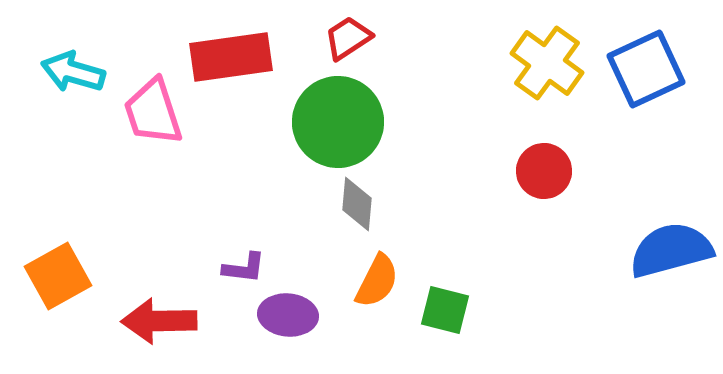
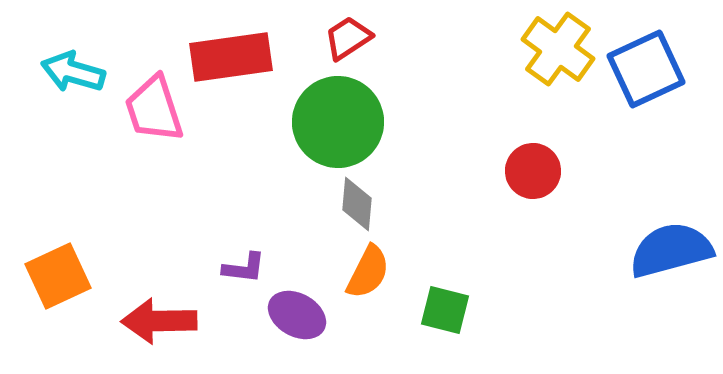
yellow cross: moved 11 px right, 14 px up
pink trapezoid: moved 1 px right, 3 px up
red circle: moved 11 px left
orange square: rotated 4 degrees clockwise
orange semicircle: moved 9 px left, 9 px up
purple ellipse: moved 9 px right; rotated 24 degrees clockwise
